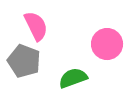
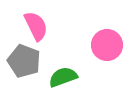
pink circle: moved 1 px down
green semicircle: moved 10 px left, 1 px up
